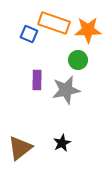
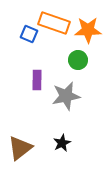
gray star: moved 6 px down
